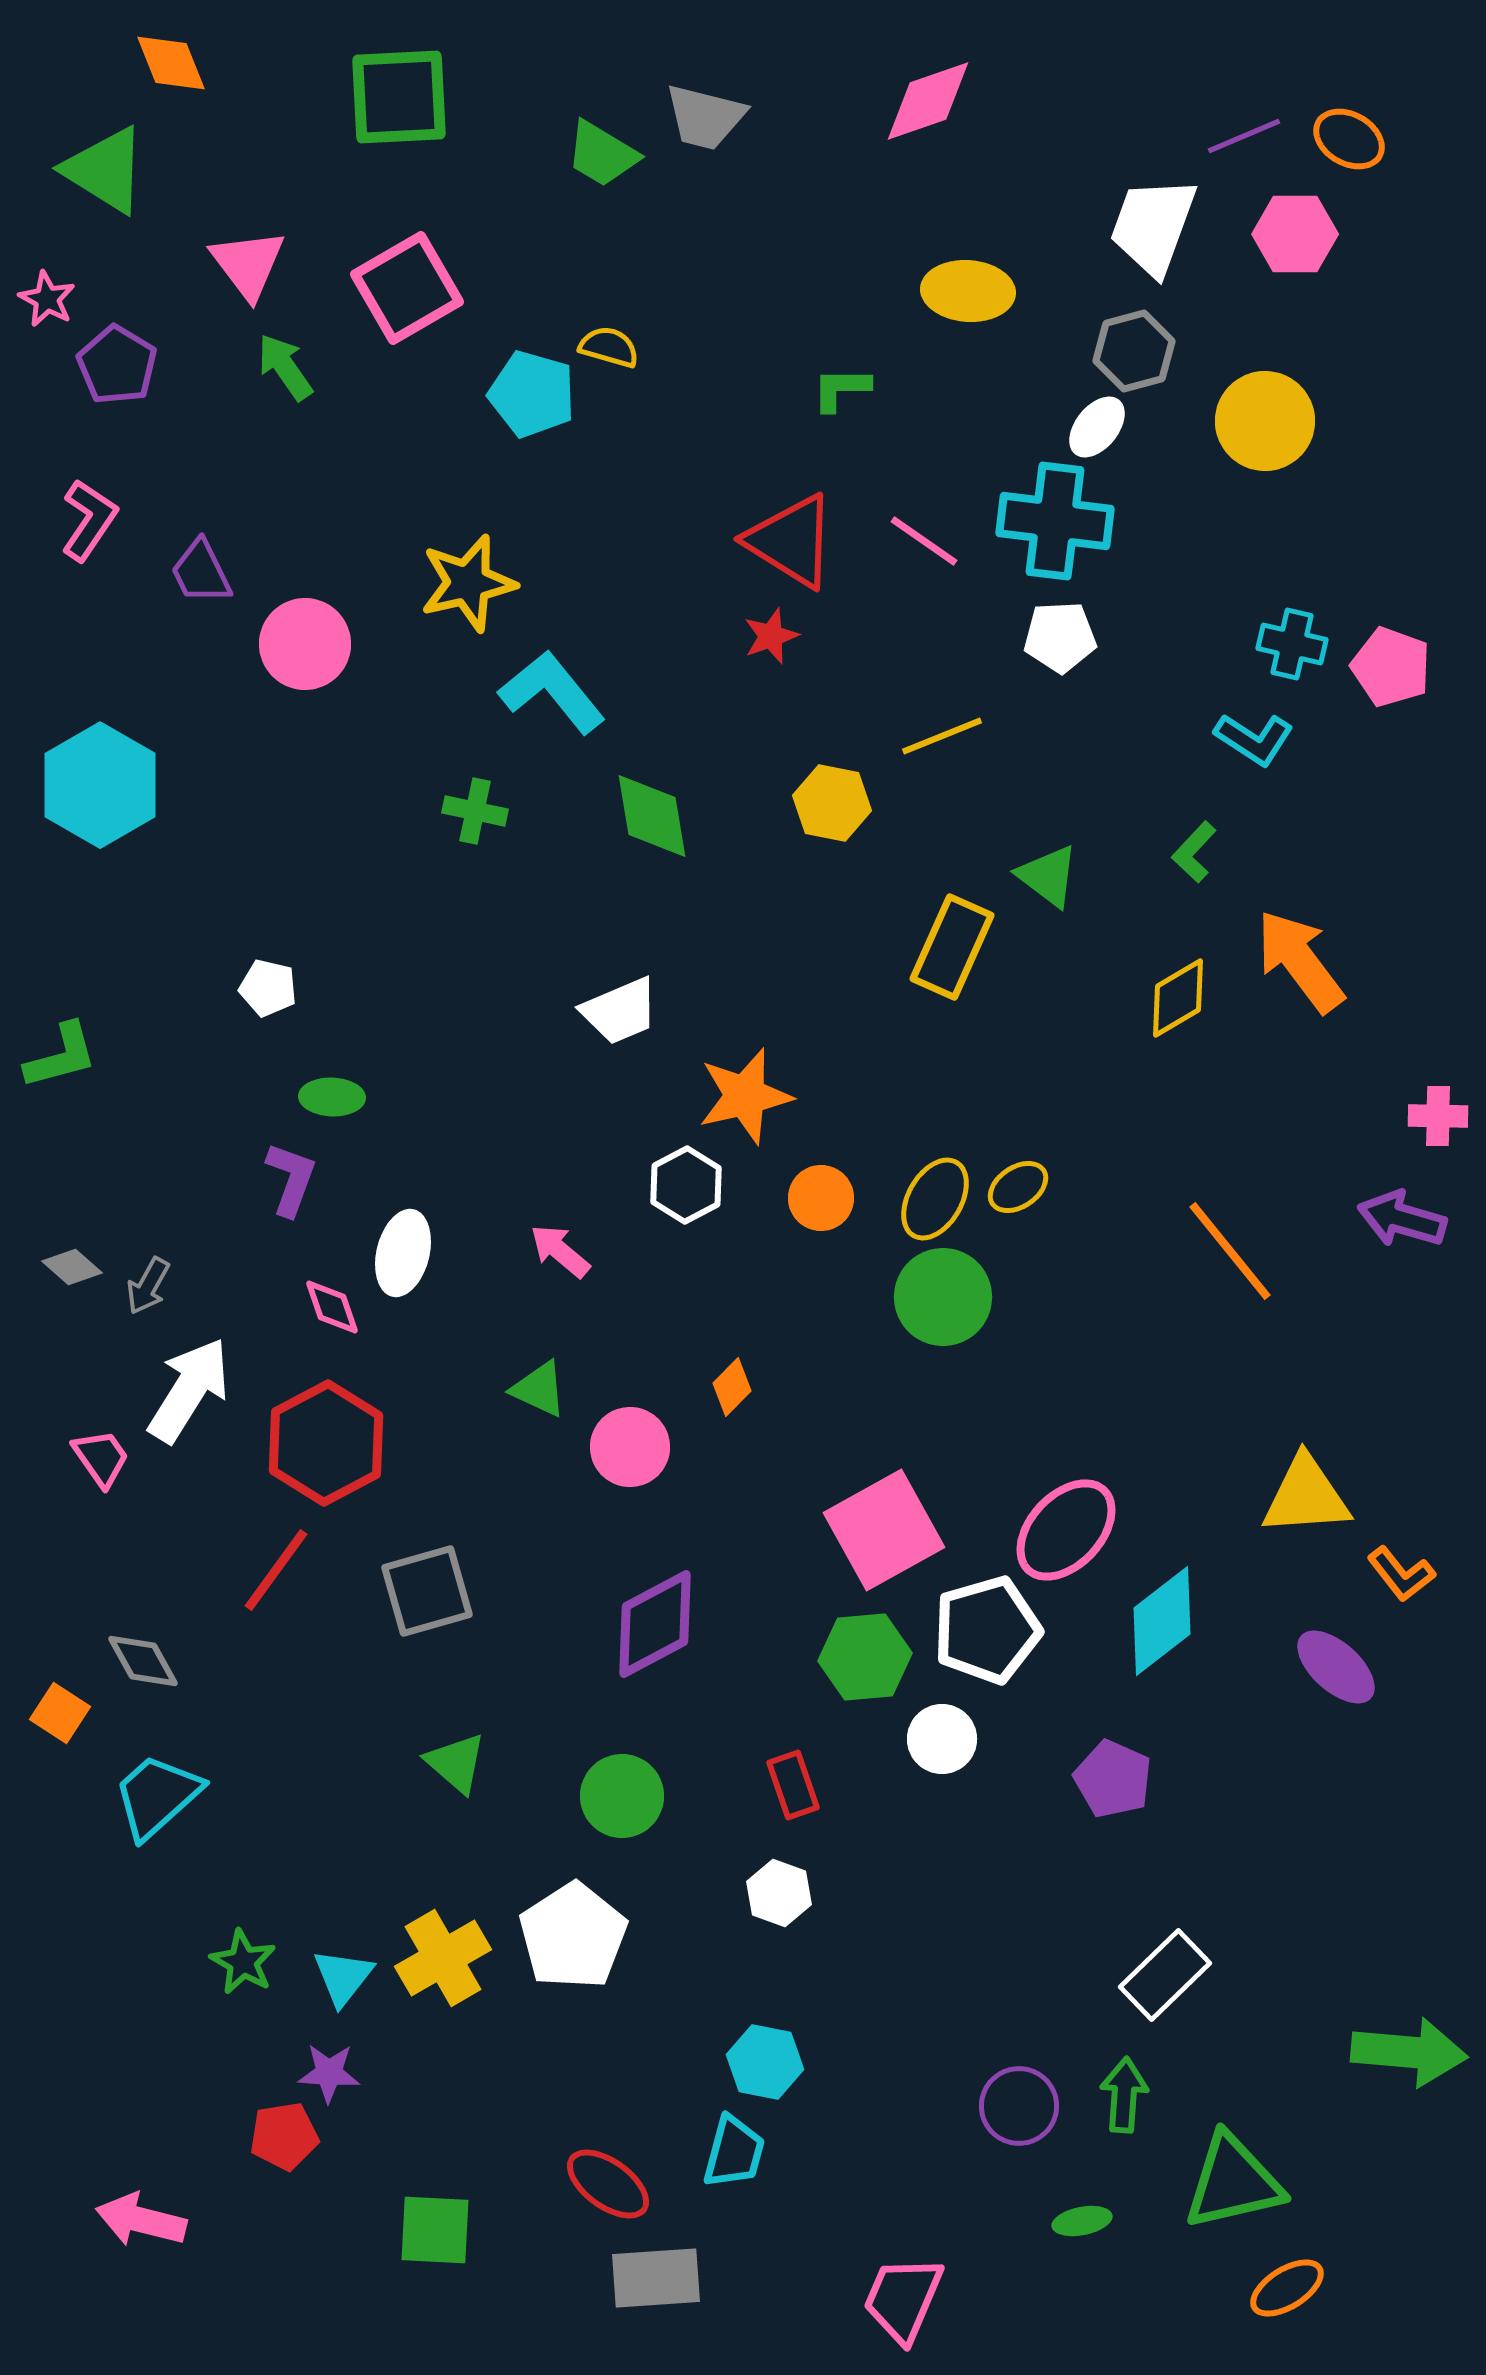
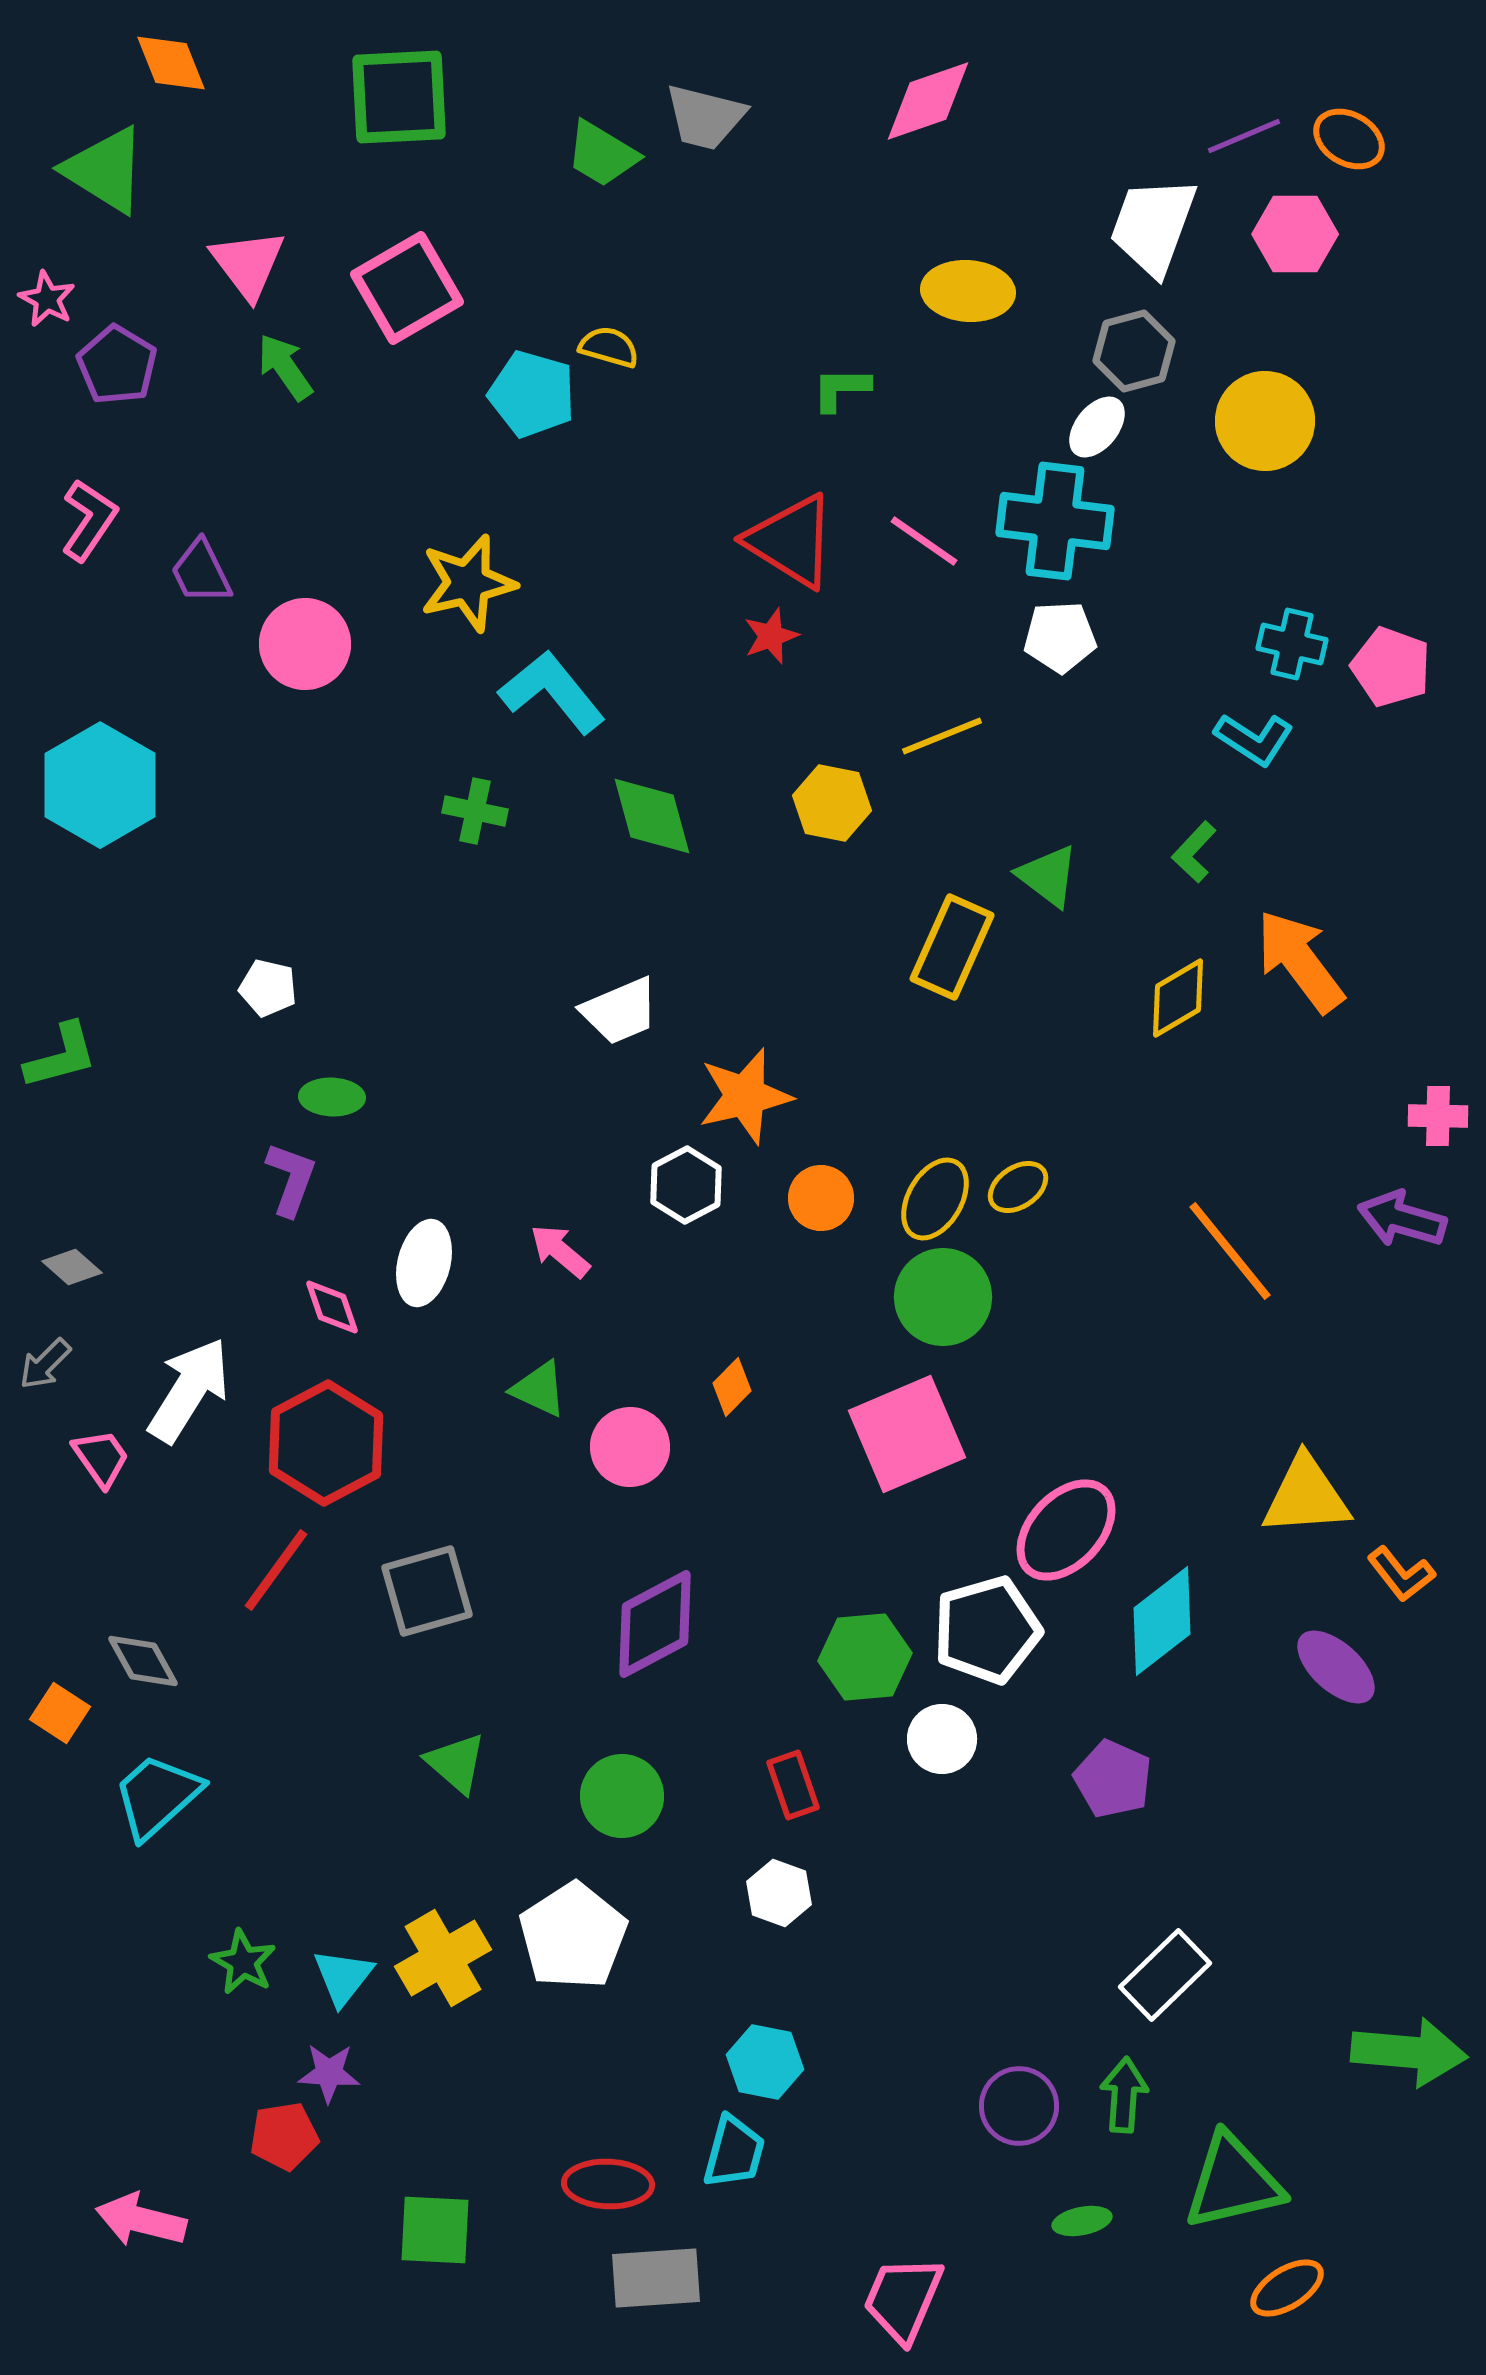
green diamond at (652, 816): rotated 6 degrees counterclockwise
white ellipse at (403, 1253): moved 21 px right, 10 px down
gray arrow at (148, 1286): moved 103 px left, 78 px down; rotated 16 degrees clockwise
pink square at (884, 1530): moved 23 px right, 96 px up; rotated 6 degrees clockwise
red ellipse at (608, 2184): rotated 34 degrees counterclockwise
